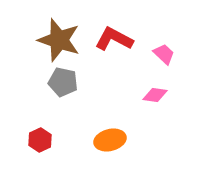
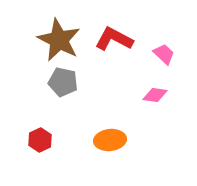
brown star: rotated 9 degrees clockwise
orange ellipse: rotated 8 degrees clockwise
